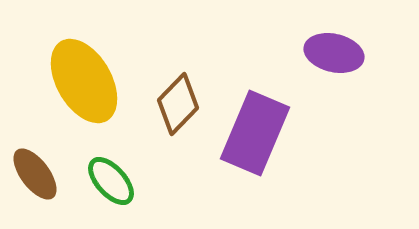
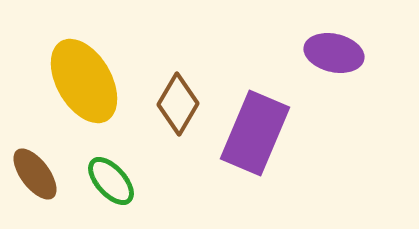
brown diamond: rotated 14 degrees counterclockwise
